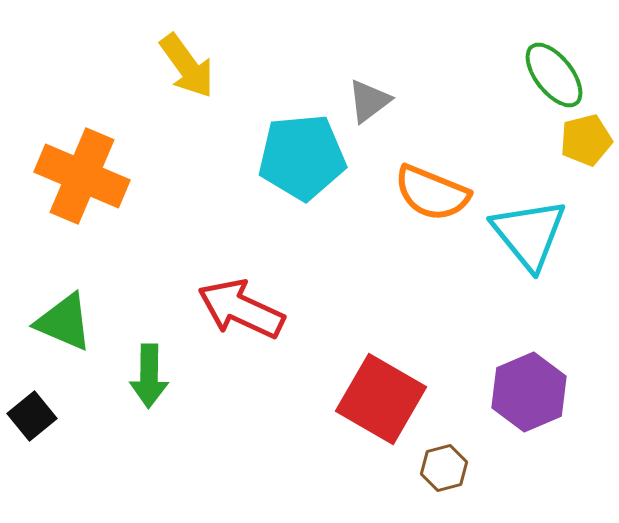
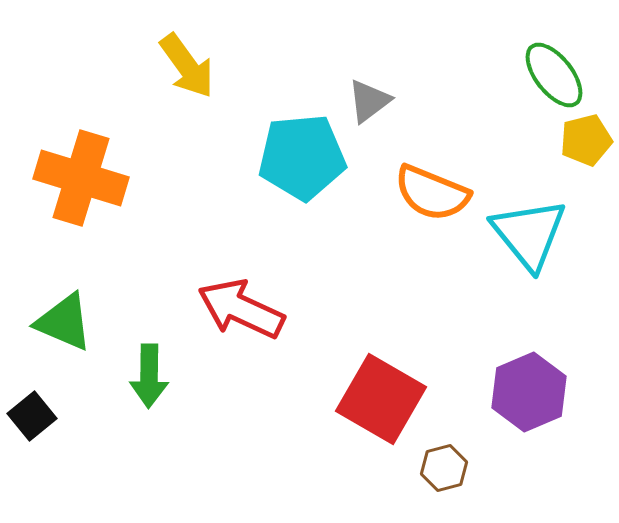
orange cross: moved 1 px left, 2 px down; rotated 6 degrees counterclockwise
